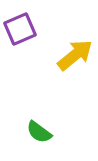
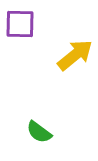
purple square: moved 5 px up; rotated 24 degrees clockwise
